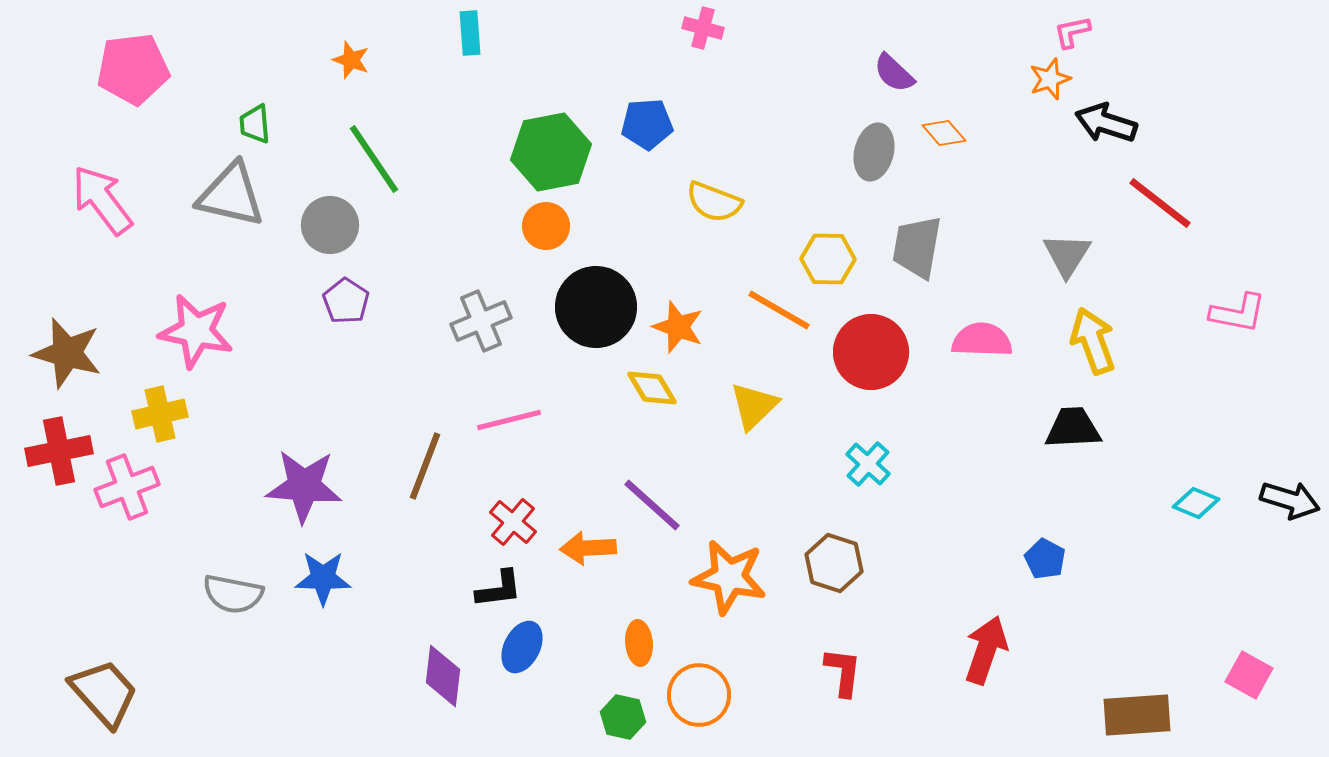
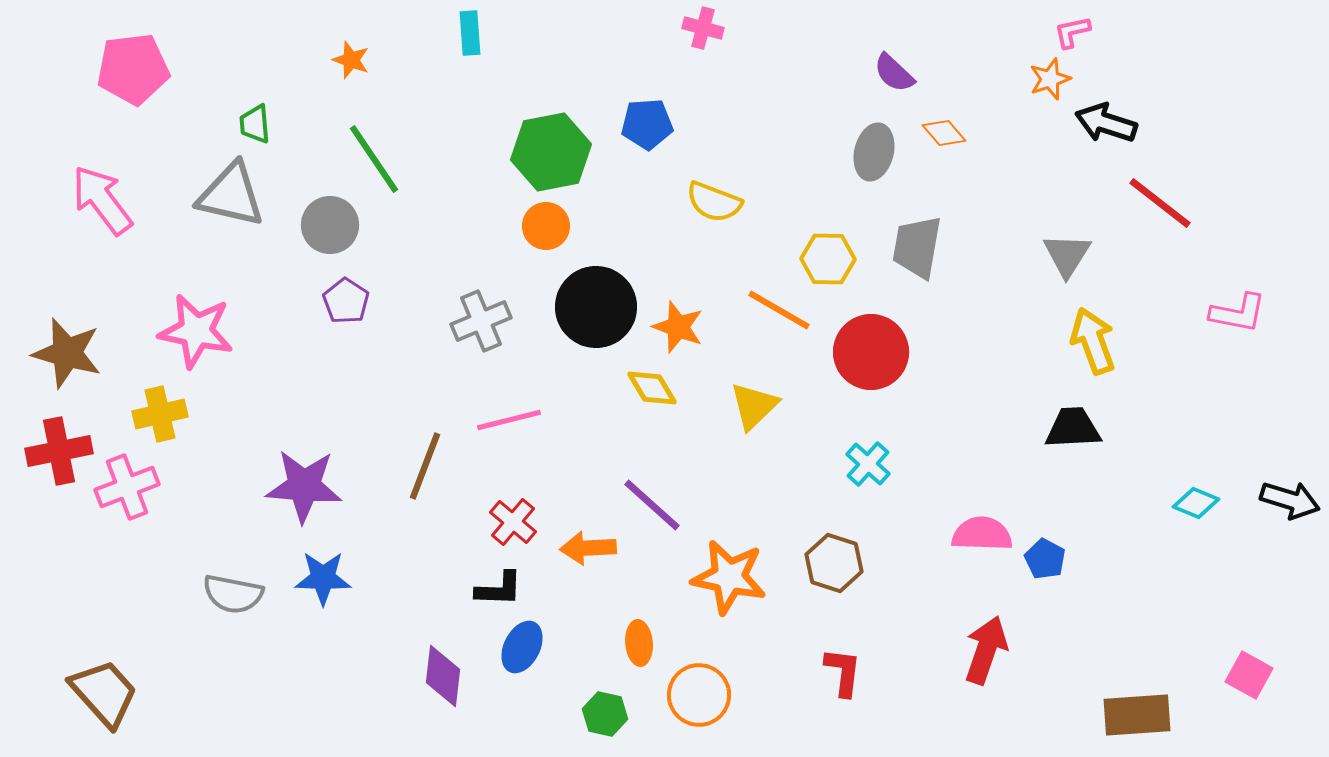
pink semicircle at (982, 340): moved 194 px down
black L-shape at (499, 589): rotated 9 degrees clockwise
green hexagon at (623, 717): moved 18 px left, 3 px up
